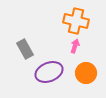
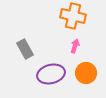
orange cross: moved 3 px left, 5 px up
purple ellipse: moved 2 px right, 2 px down; rotated 8 degrees clockwise
